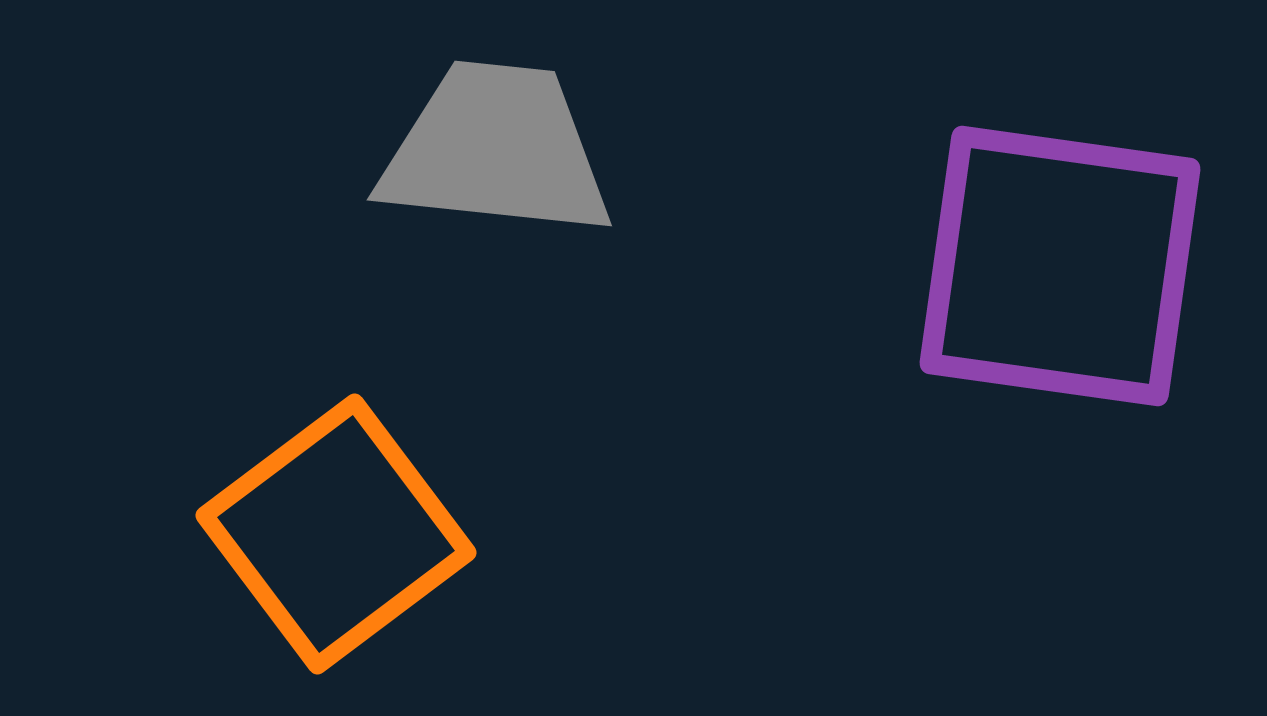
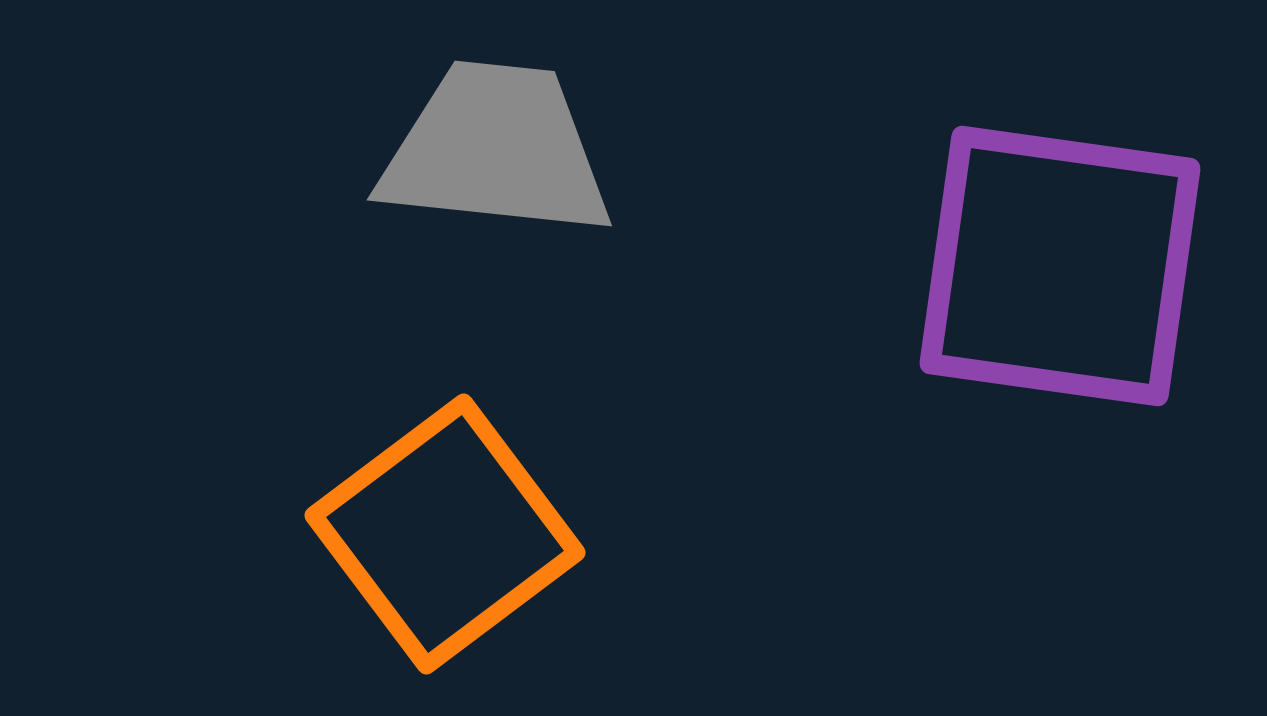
orange square: moved 109 px right
